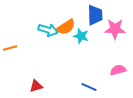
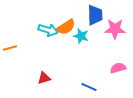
pink semicircle: moved 2 px up
red triangle: moved 8 px right, 8 px up
